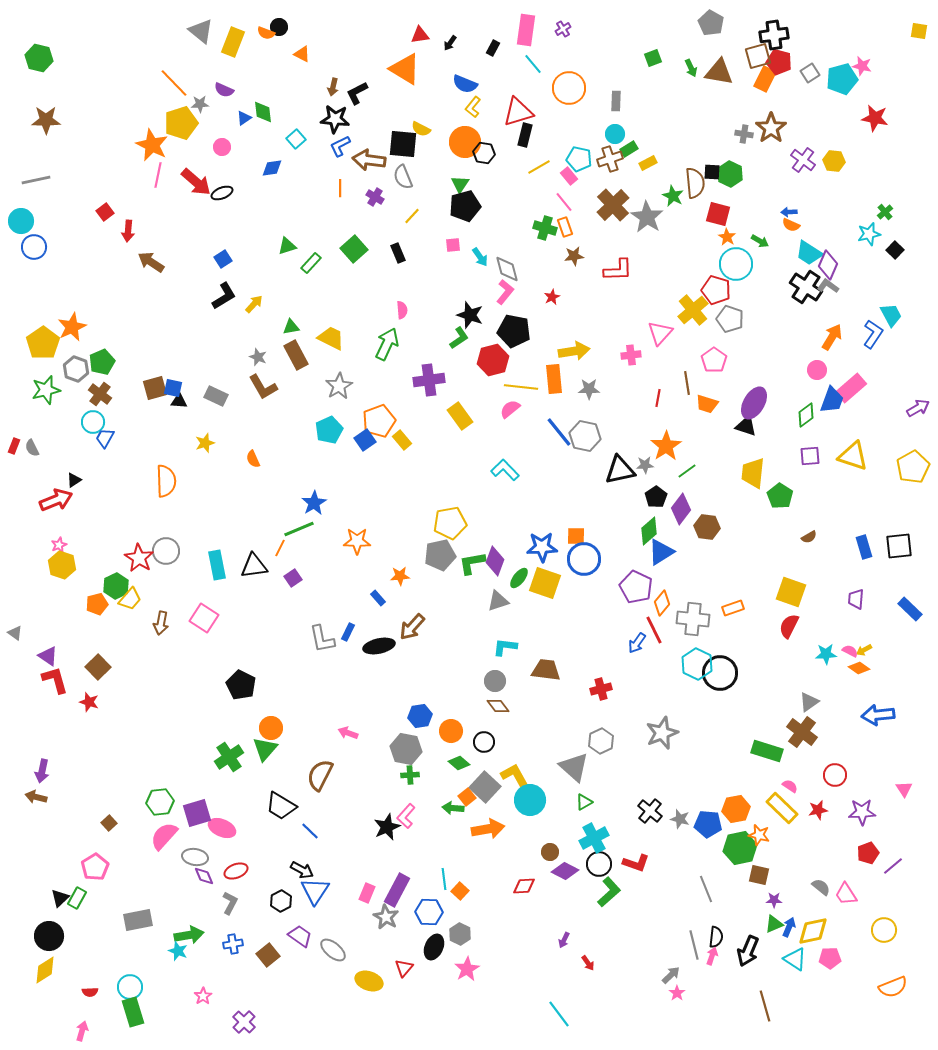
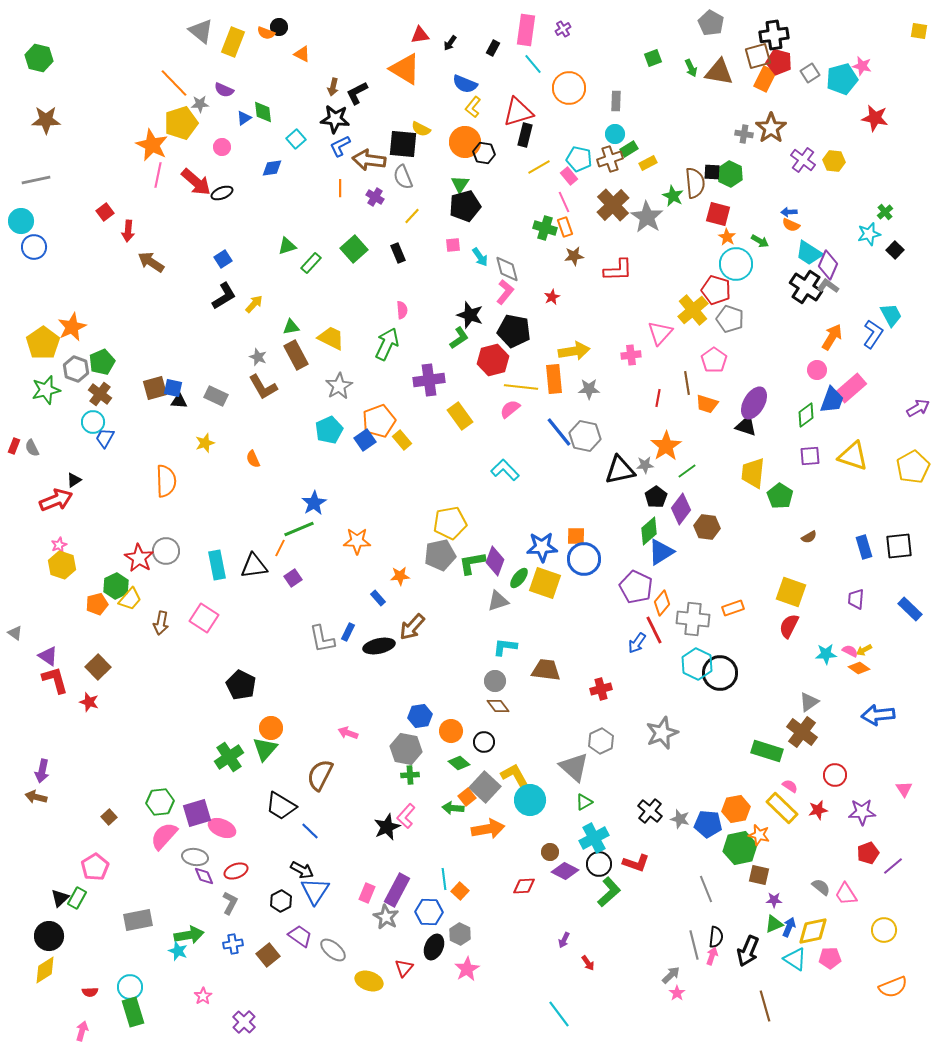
pink line at (564, 202): rotated 15 degrees clockwise
brown square at (109, 823): moved 6 px up
